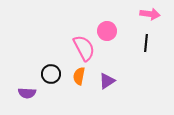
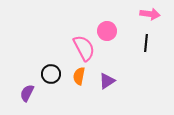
purple semicircle: rotated 114 degrees clockwise
